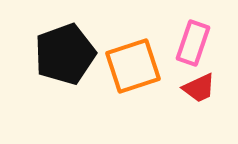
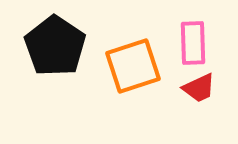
pink rectangle: rotated 21 degrees counterclockwise
black pentagon: moved 10 px left, 8 px up; rotated 18 degrees counterclockwise
